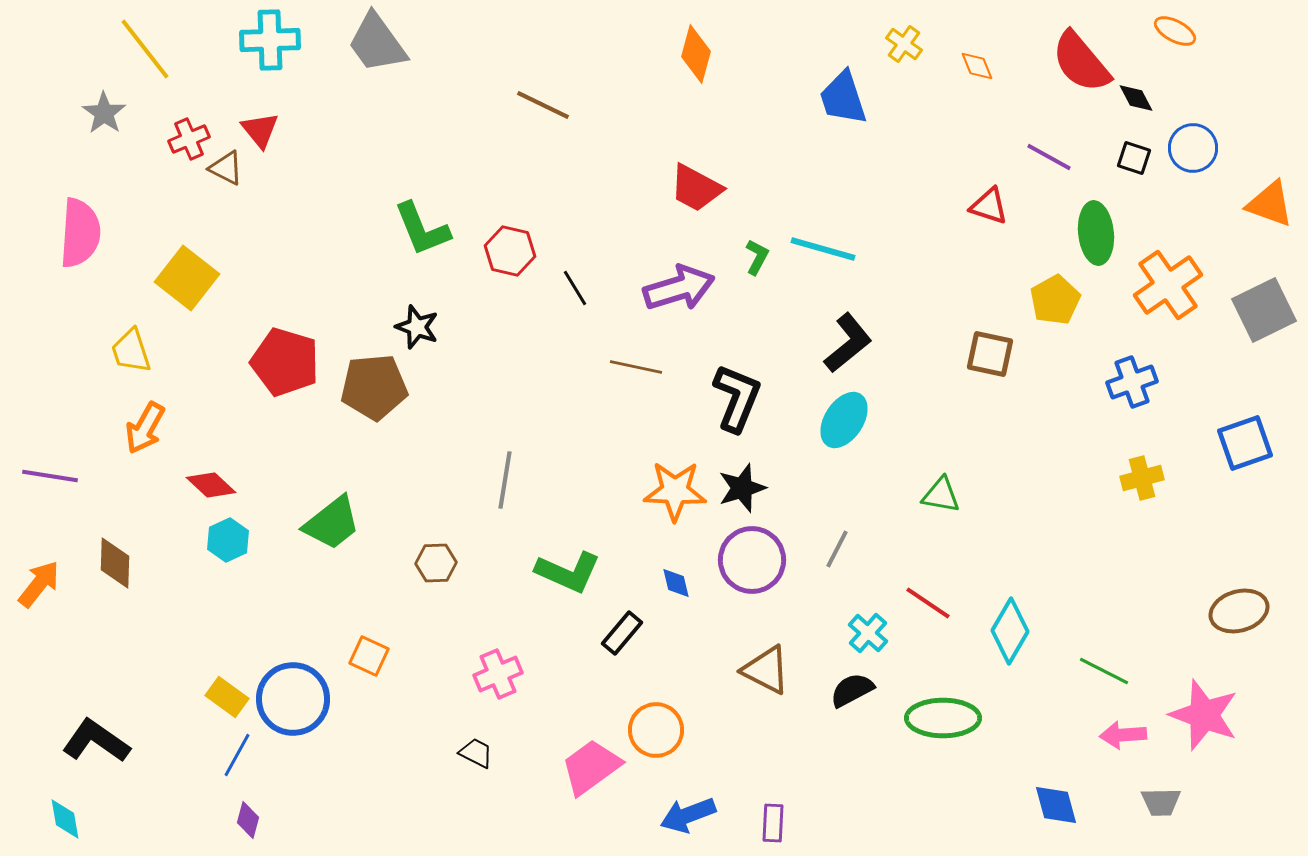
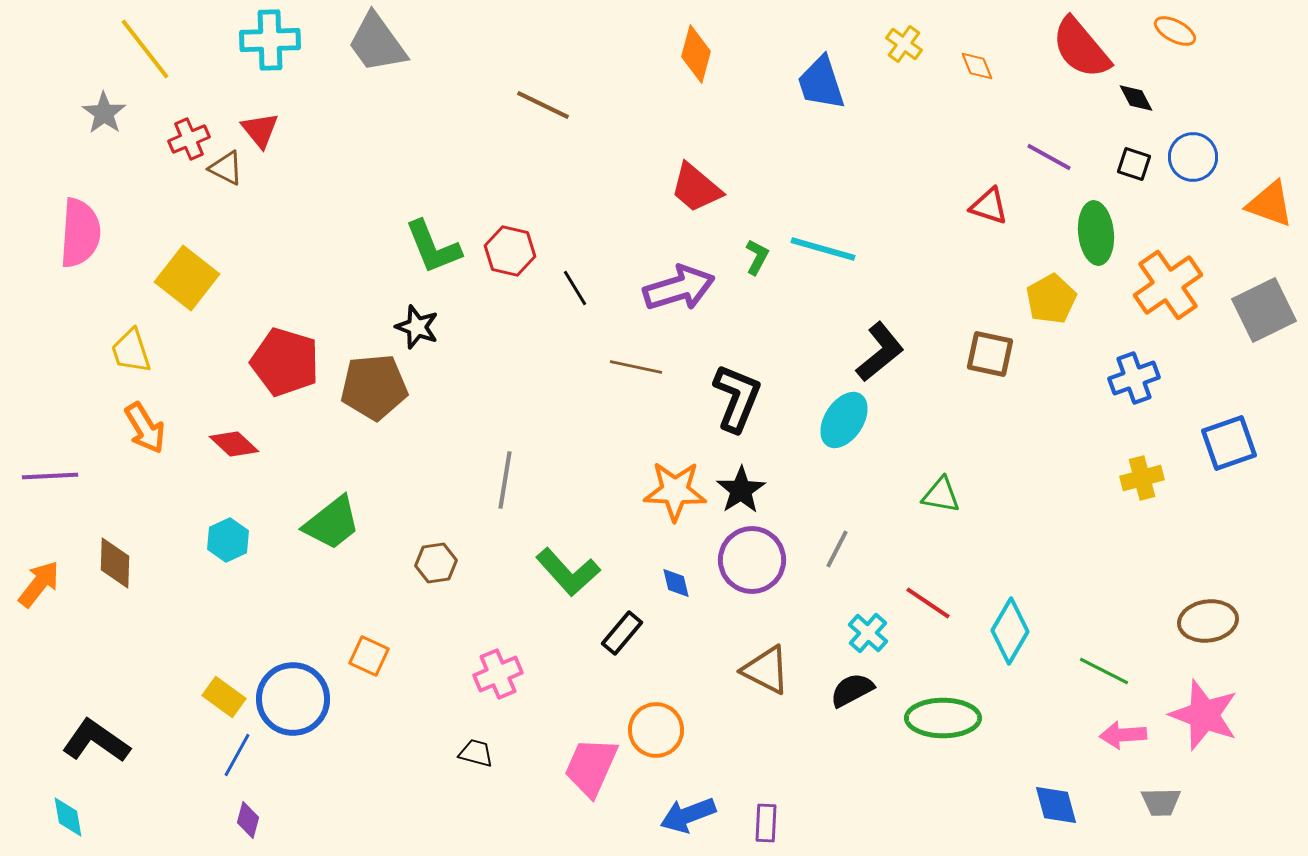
red semicircle at (1081, 62): moved 14 px up
blue trapezoid at (843, 98): moved 22 px left, 15 px up
blue circle at (1193, 148): moved 9 px down
black square at (1134, 158): moved 6 px down
red trapezoid at (696, 188): rotated 12 degrees clockwise
green L-shape at (422, 229): moved 11 px right, 18 px down
yellow pentagon at (1055, 300): moved 4 px left, 1 px up
black L-shape at (848, 343): moved 32 px right, 9 px down
blue cross at (1132, 382): moved 2 px right, 4 px up
orange arrow at (145, 428): rotated 60 degrees counterclockwise
blue square at (1245, 443): moved 16 px left
purple line at (50, 476): rotated 12 degrees counterclockwise
red diamond at (211, 485): moved 23 px right, 41 px up
black star at (742, 488): moved 1 px left, 2 px down; rotated 15 degrees counterclockwise
brown hexagon at (436, 563): rotated 6 degrees counterclockwise
green L-shape at (568, 572): rotated 24 degrees clockwise
brown ellipse at (1239, 611): moved 31 px left, 10 px down; rotated 8 degrees clockwise
yellow rectangle at (227, 697): moved 3 px left
black trapezoid at (476, 753): rotated 12 degrees counterclockwise
pink trapezoid at (591, 767): rotated 30 degrees counterclockwise
cyan diamond at (65, 819): moved 3 px right, 2 px up
purple rectangle at (773, 823): moved 7 px left
